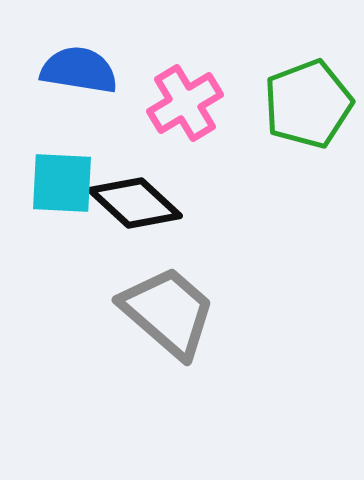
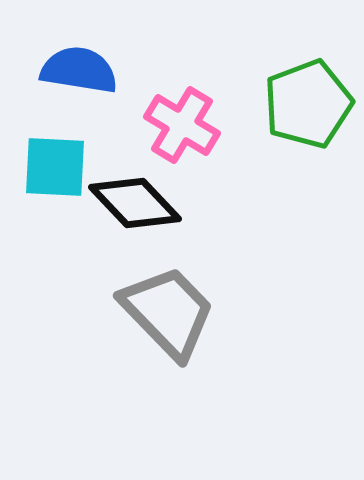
pink cross: moved 3 px left, 22 px down; rotated 28 degrees counterclockwise
cyan square: moved 7 px left, 16 px up
black diamond: rotated 4 degrees clockwise
gray trapezoid: rotated 5 degrees clockwise
